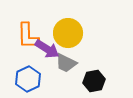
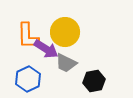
yellow circle: moved 3 px left, 1 px up
purple arrow: moved 1 px left
